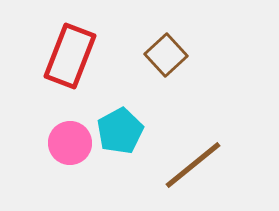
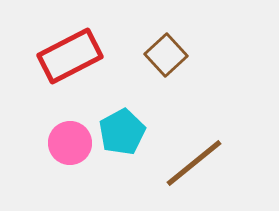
red rectangle: rotated 42 degrees clockwise
cyan pentagon: moved 2 px right, 1 px down
brown line: moved 1 px right, 2 px up
